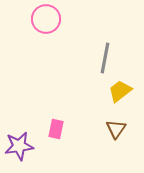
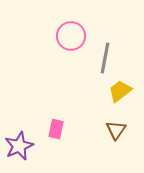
pink circle: moved 25 px right, 17 px down
brown triangle: moved 1 px down
purple star: rotated 16 degrees counterclockwise
